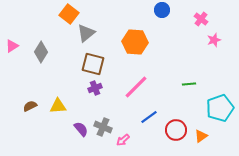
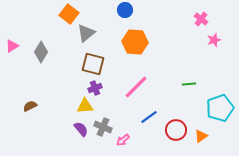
blue circle: moved 37 px left
yellow triangle: moved 27 px right
